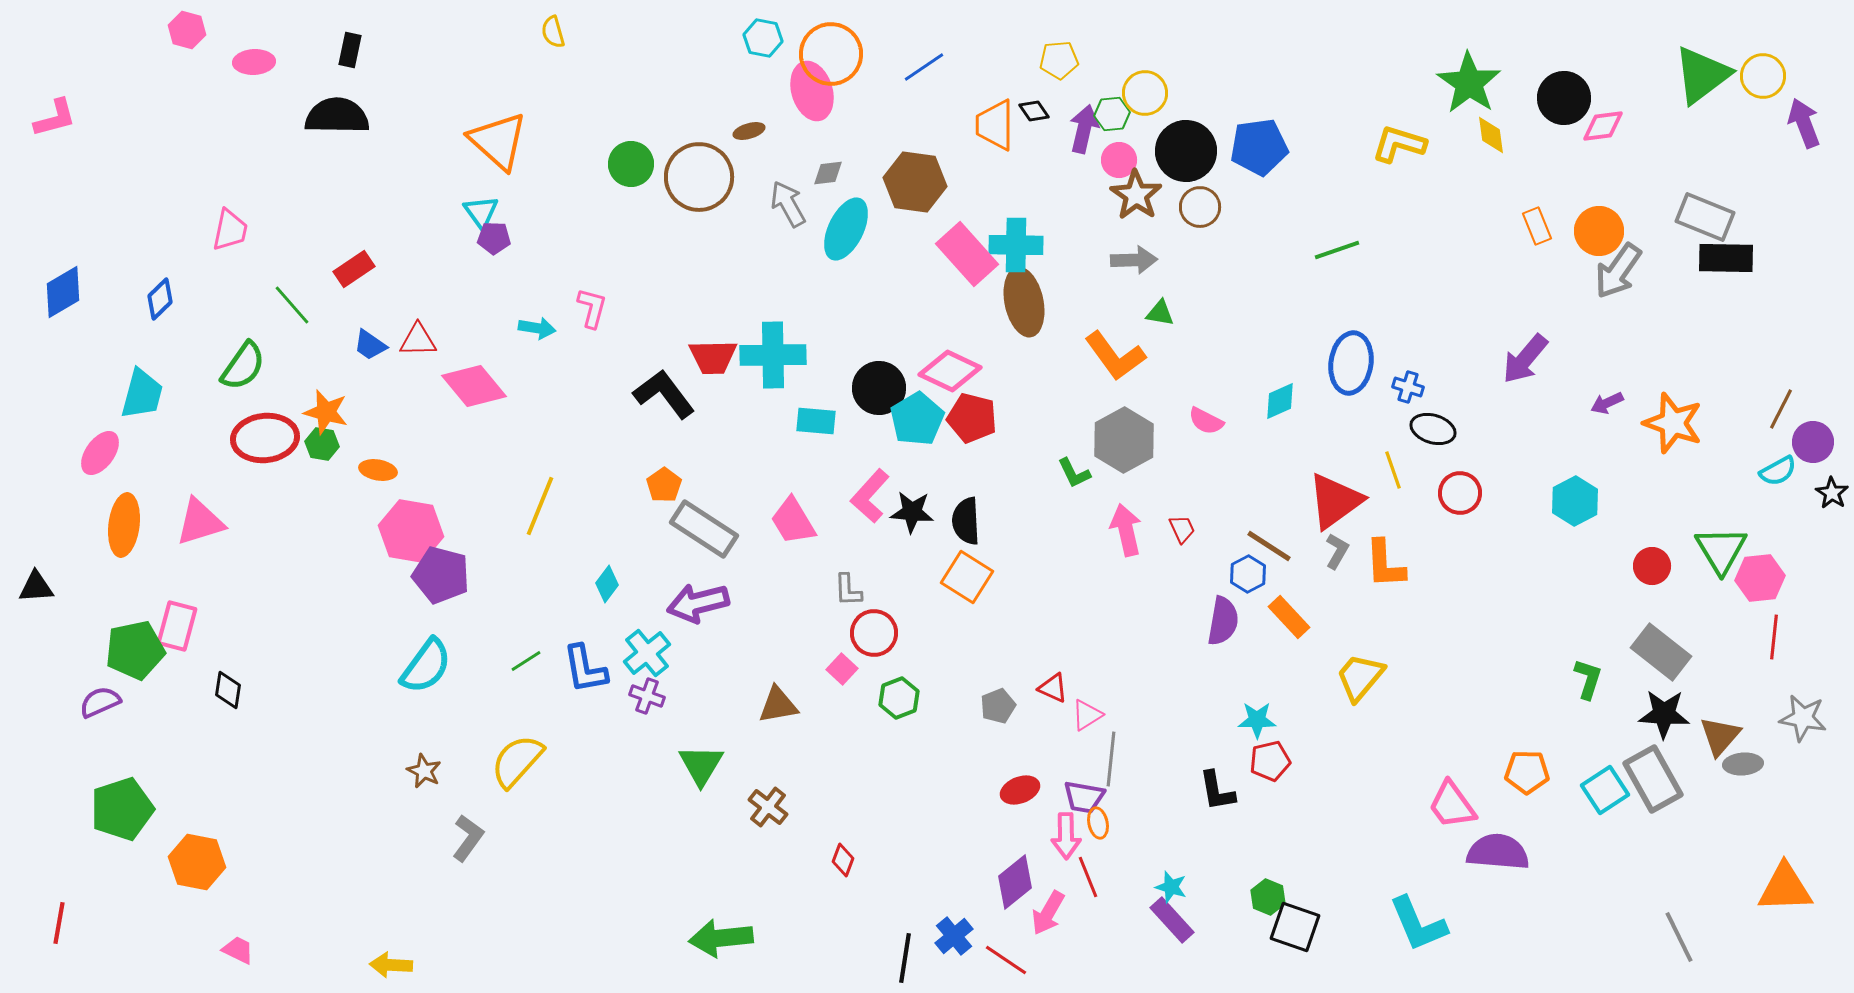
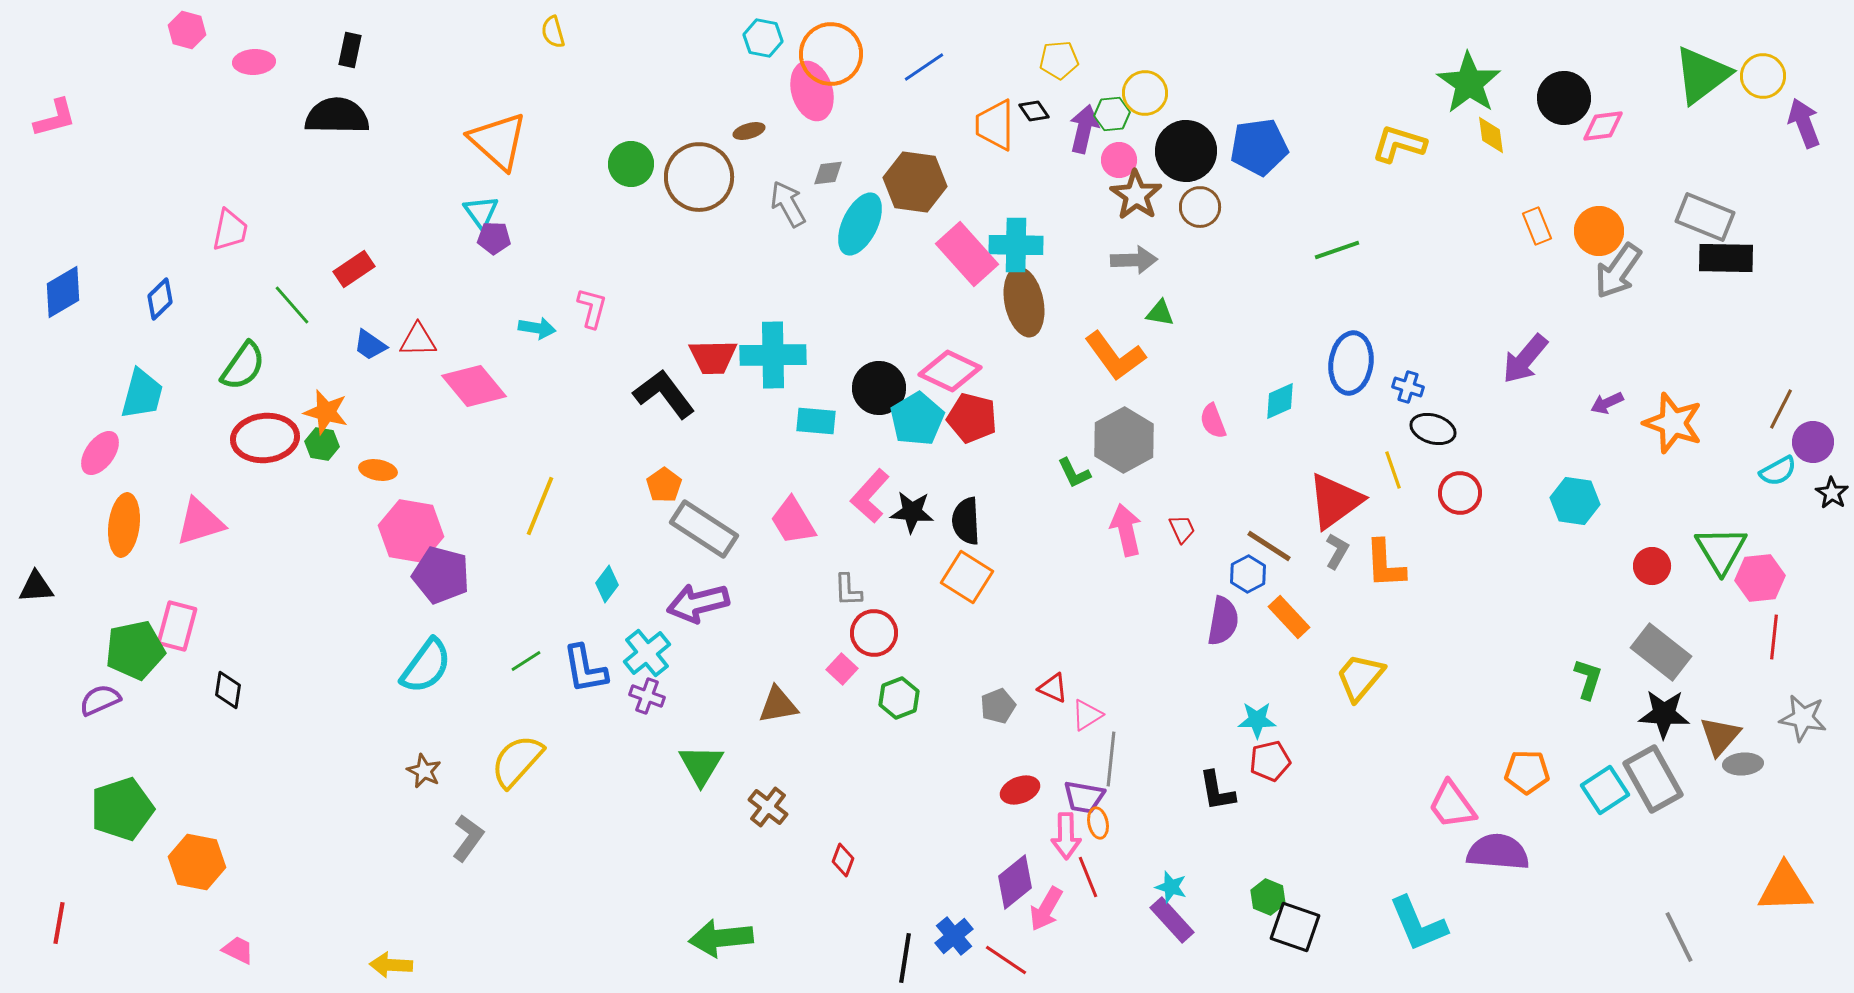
cyan ellipse at (846, 229): moved 14 px right, 5 px up
pink semicircle at (1206, 421): moved 7 px right; rotated 42 degrees clockwise
cyan hexagon at (1575, 501): rotated 24 degrees counterclockwise
purple semicircle at (100, 702): moved 2 px up
pink arrow at (1048, 913): moved 2 px left, 4 px up
